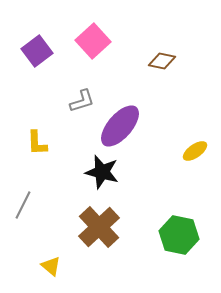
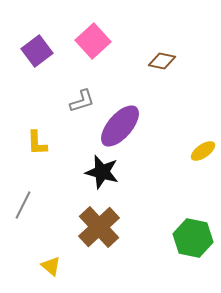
yellow ellipse: moved 8 px right
green hexagon: moved 14 px right, 3 px down
